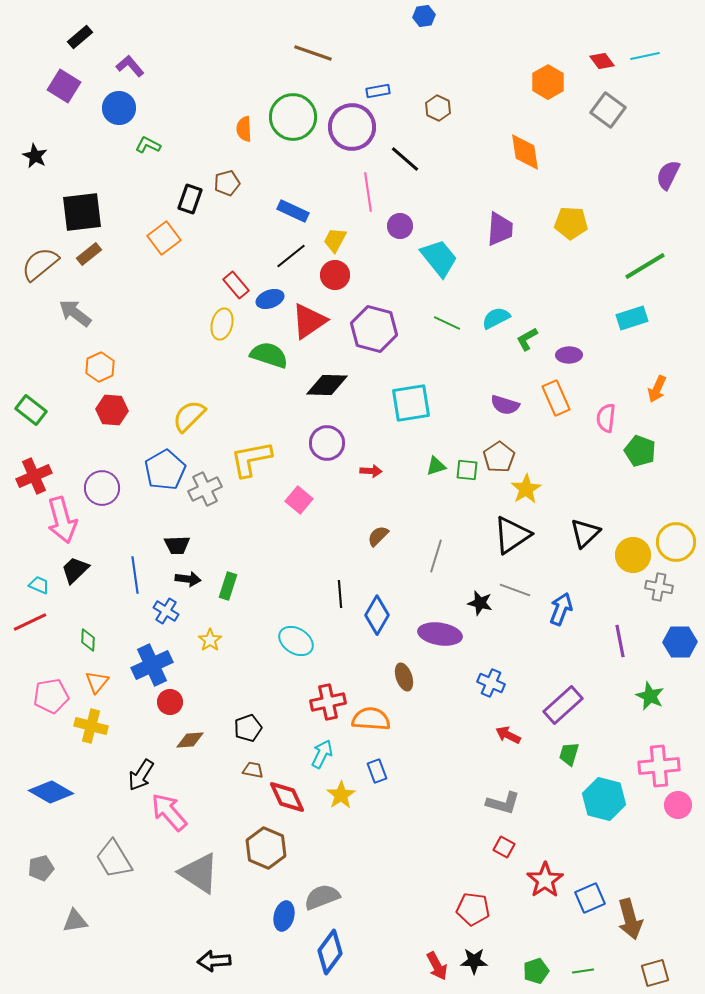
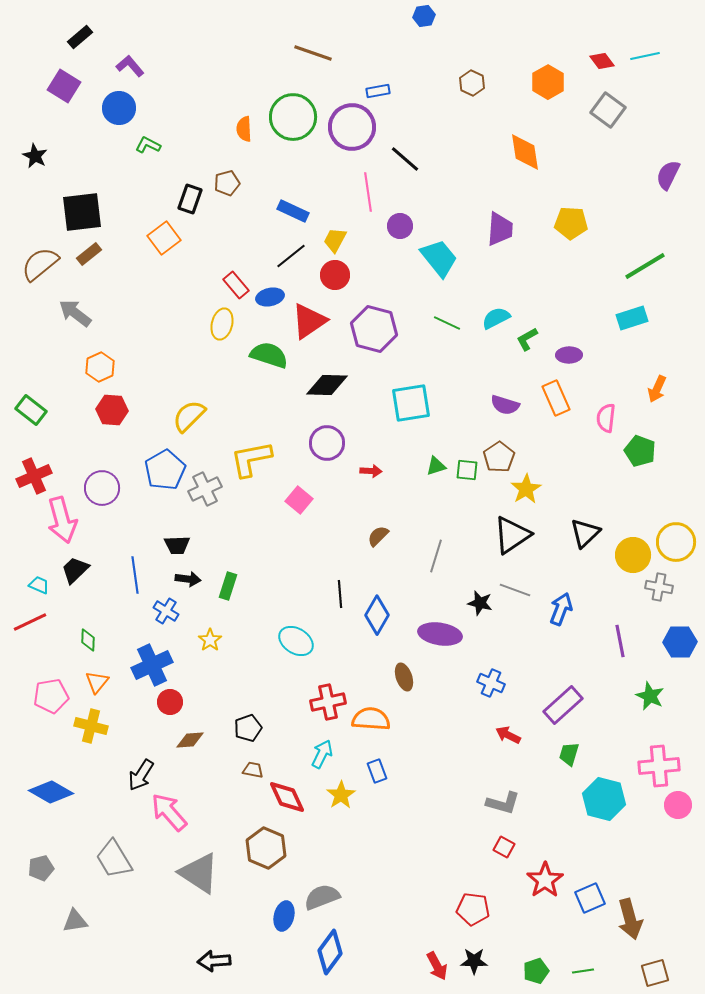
brown hexagon at (438, 108): moved 34 px right, 25 px up
blue ellipse at (270, 299): moved 2 px up; rotated 8 degrees clockwise
